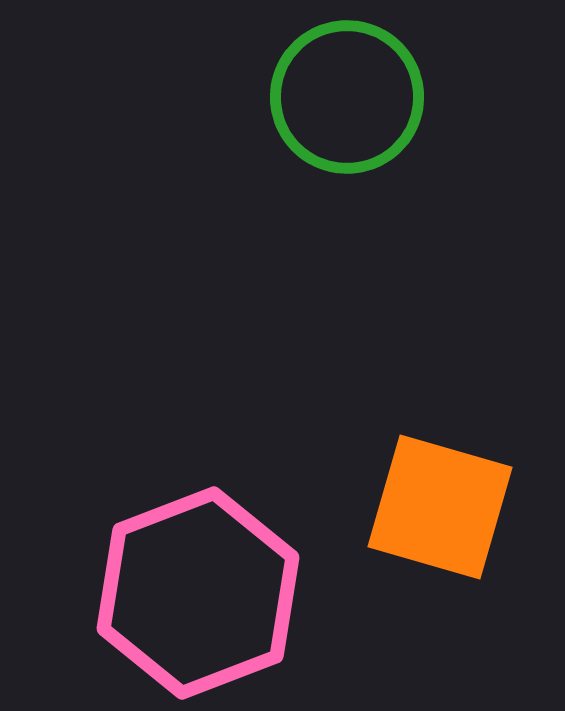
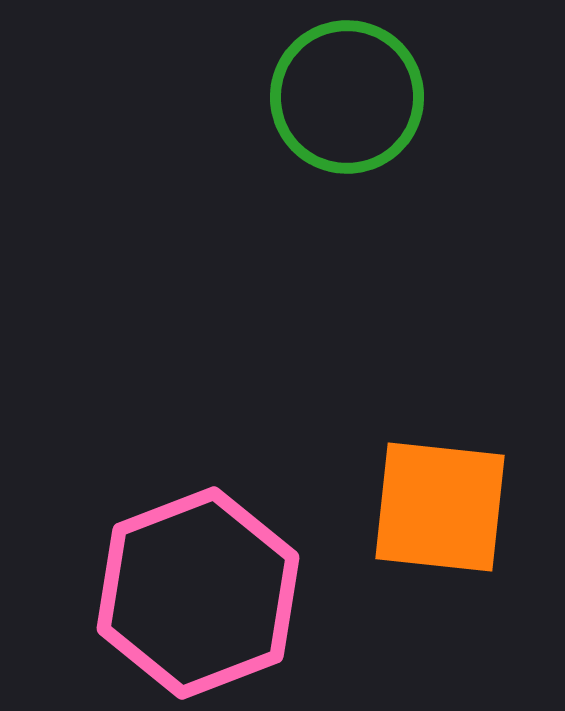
orange square: rotated 10 degrees counterclockwise
